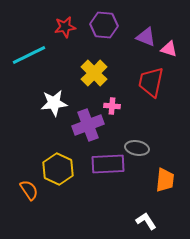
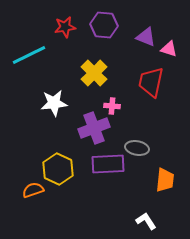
purple cross: moved 6 px right, 3 px down
orange semicircle: moved 4 px right; rotated 75 degrees counterclockwise
